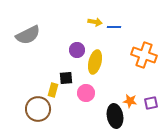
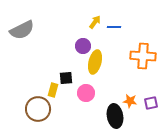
yellow arrow: rotated 64 degrees counterclockwise
gray semicircle: moved 6 px left, 5 px up
purple circle: moved 6 px right, 4 px up
orange cross: moved 1 px left, 1 px down; rotated 15 degrees counterclockwise
